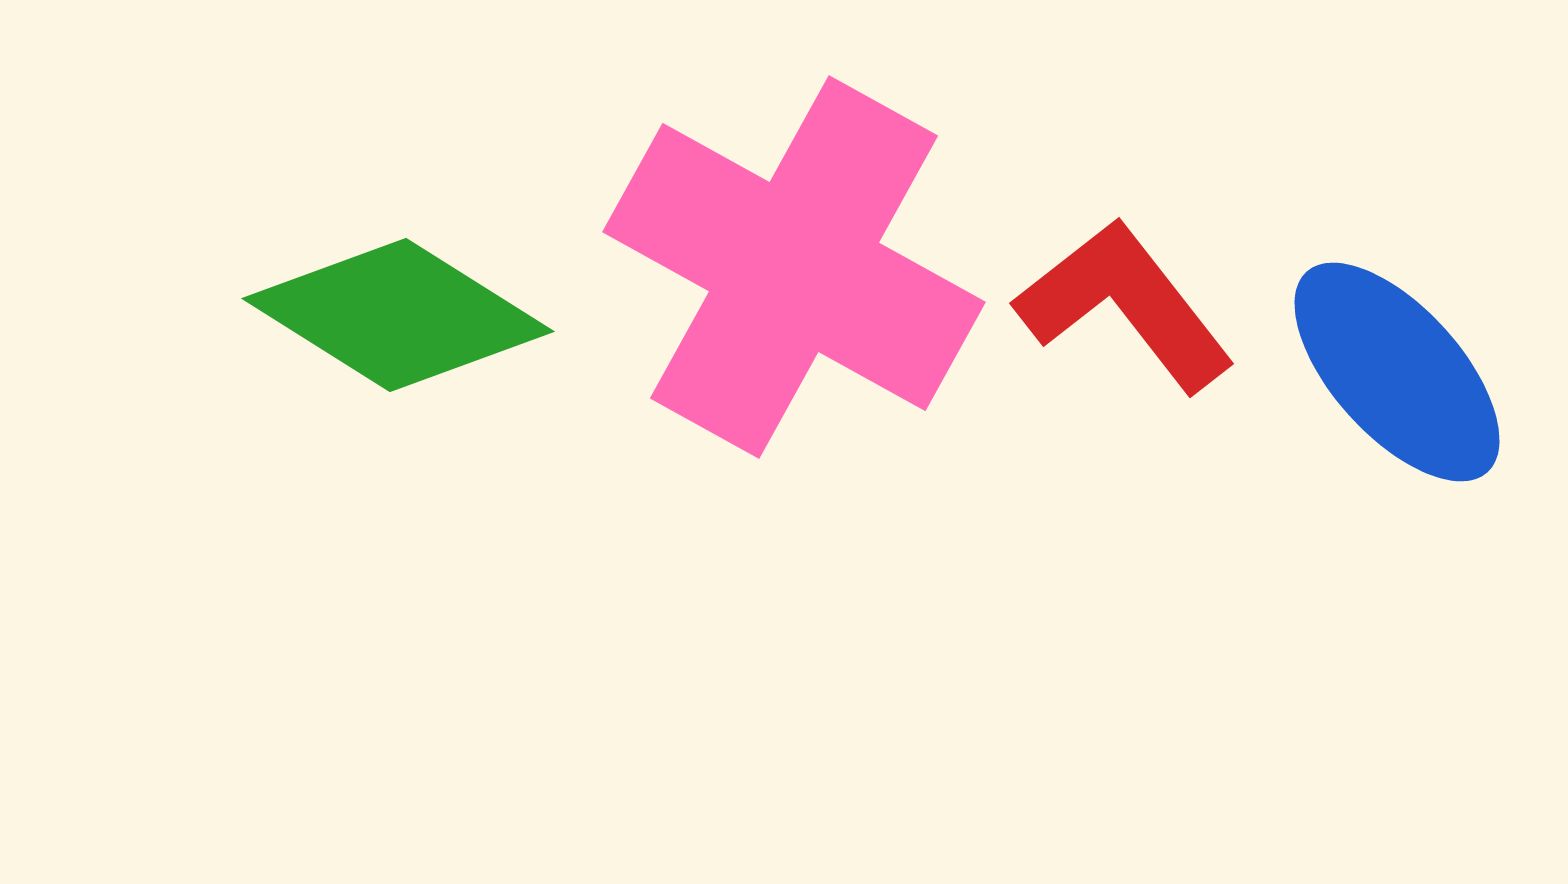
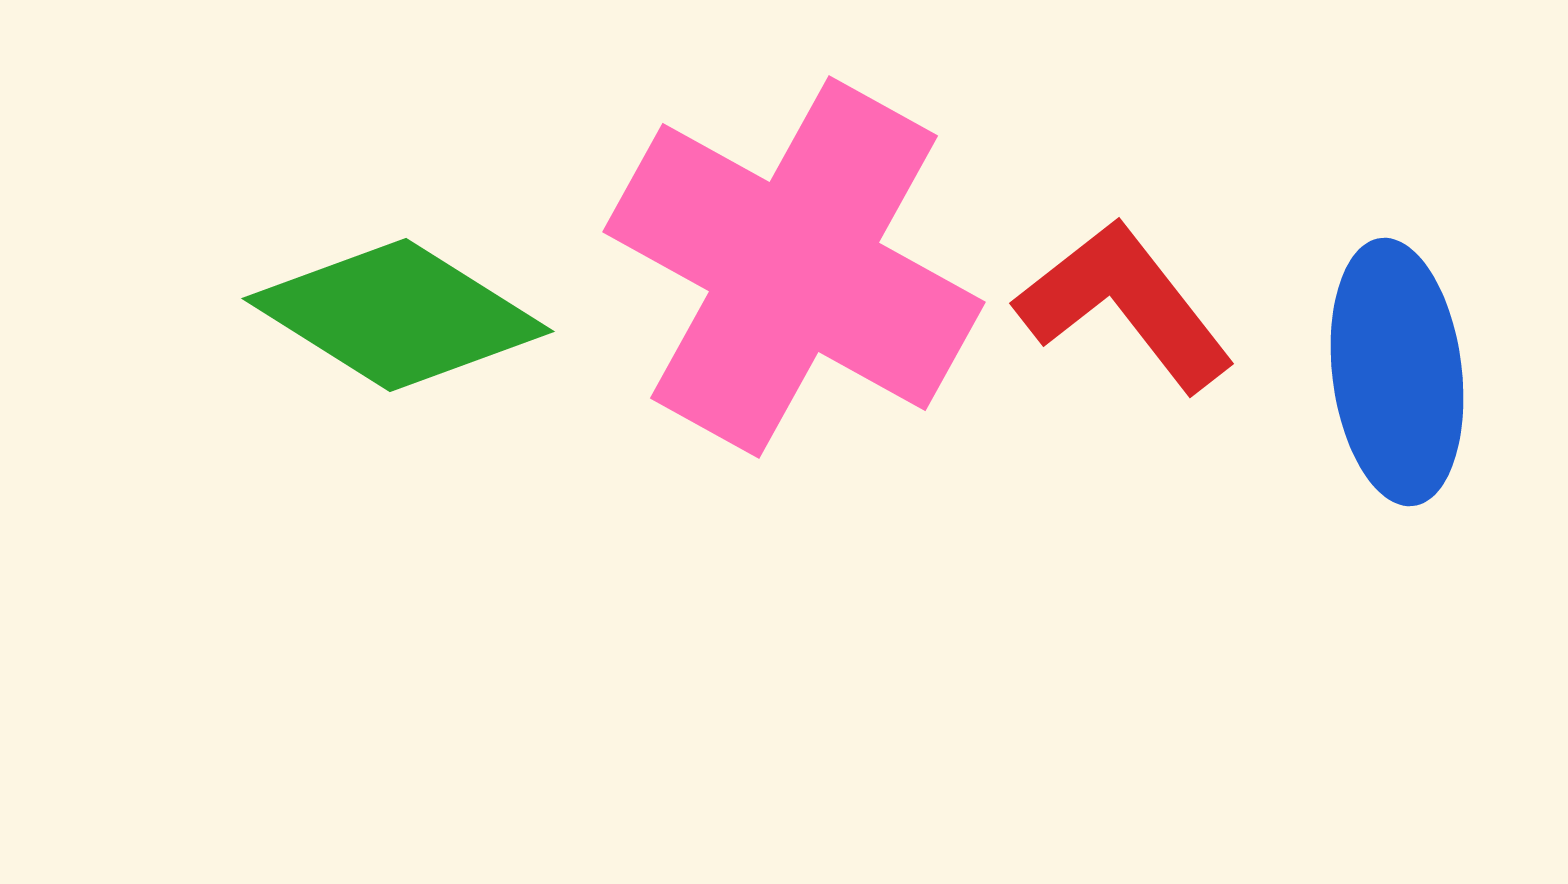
blue ellipse: rotated 35 degrees clockwise
